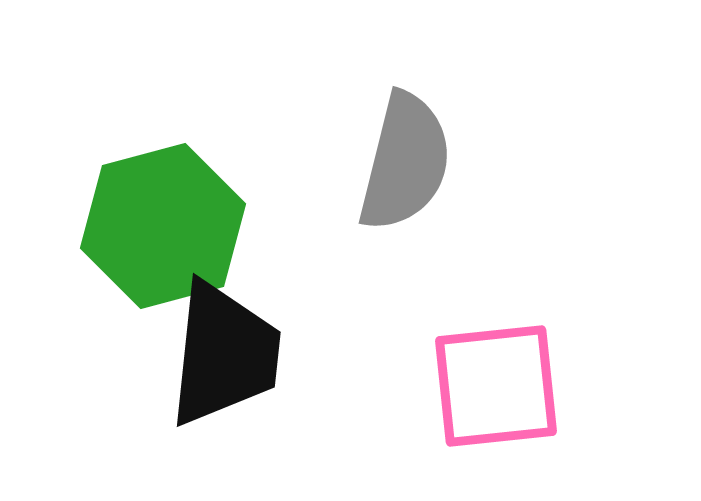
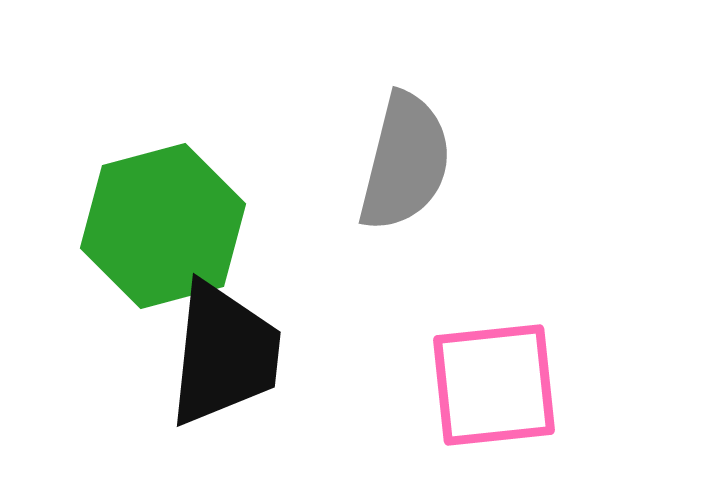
pink square: moved 2 px left, 1 px up
